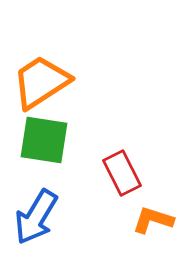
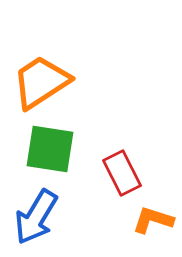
green square: moved 6 px right, 9 px down
